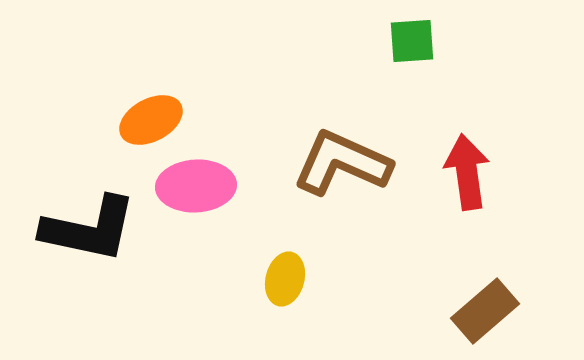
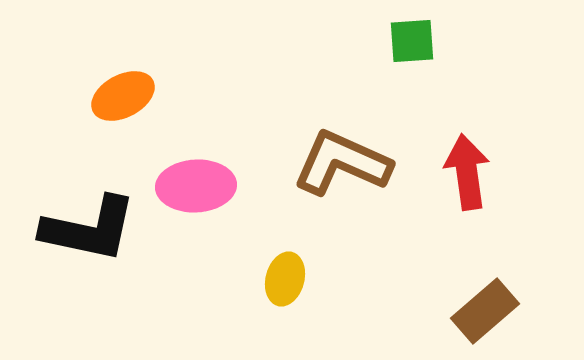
orange ellipse: moved 28 px left, 24 px up
